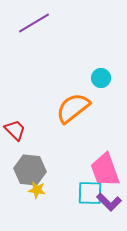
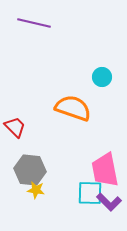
purple line: rotated 44 degrees clockwise
cyan circle: moved 1 px right, 1 px up
orange semicircle: rotated 57 degrees clockwise
red trapezoid: moved 3 px up
pink trapezoid: rotated 9 degrees clockwise
yellow star: moved 1 px left
